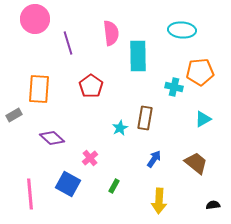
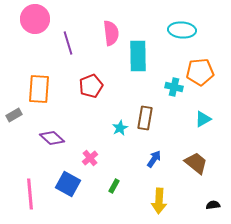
red pentagon: rotated 15 degrees clockwise
